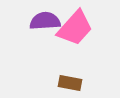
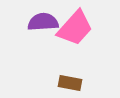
purple semicircle: moved 2 px left, 1 px down
